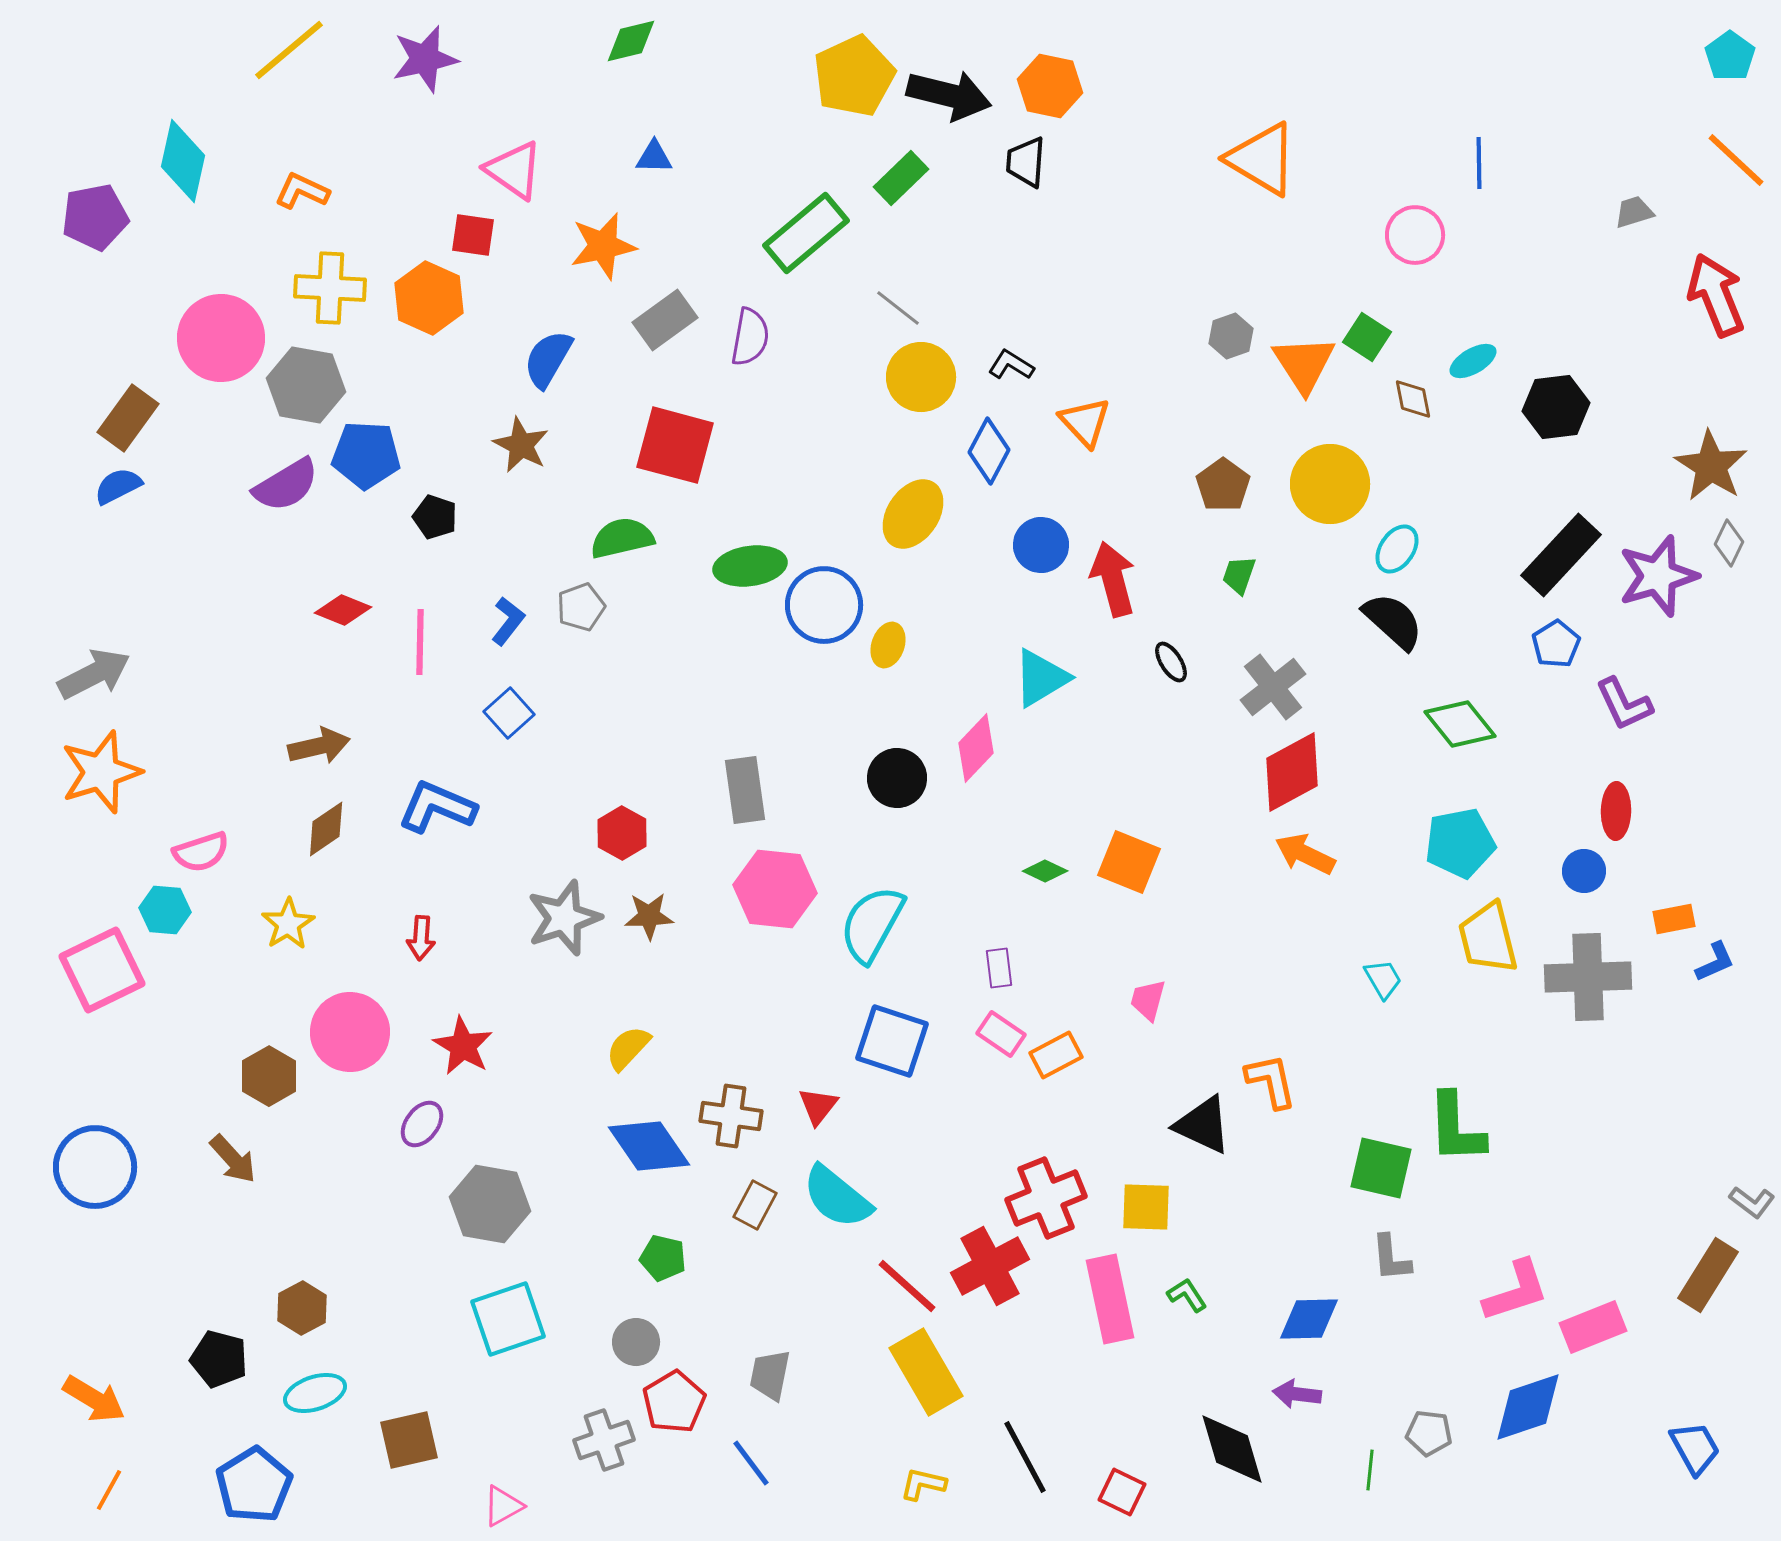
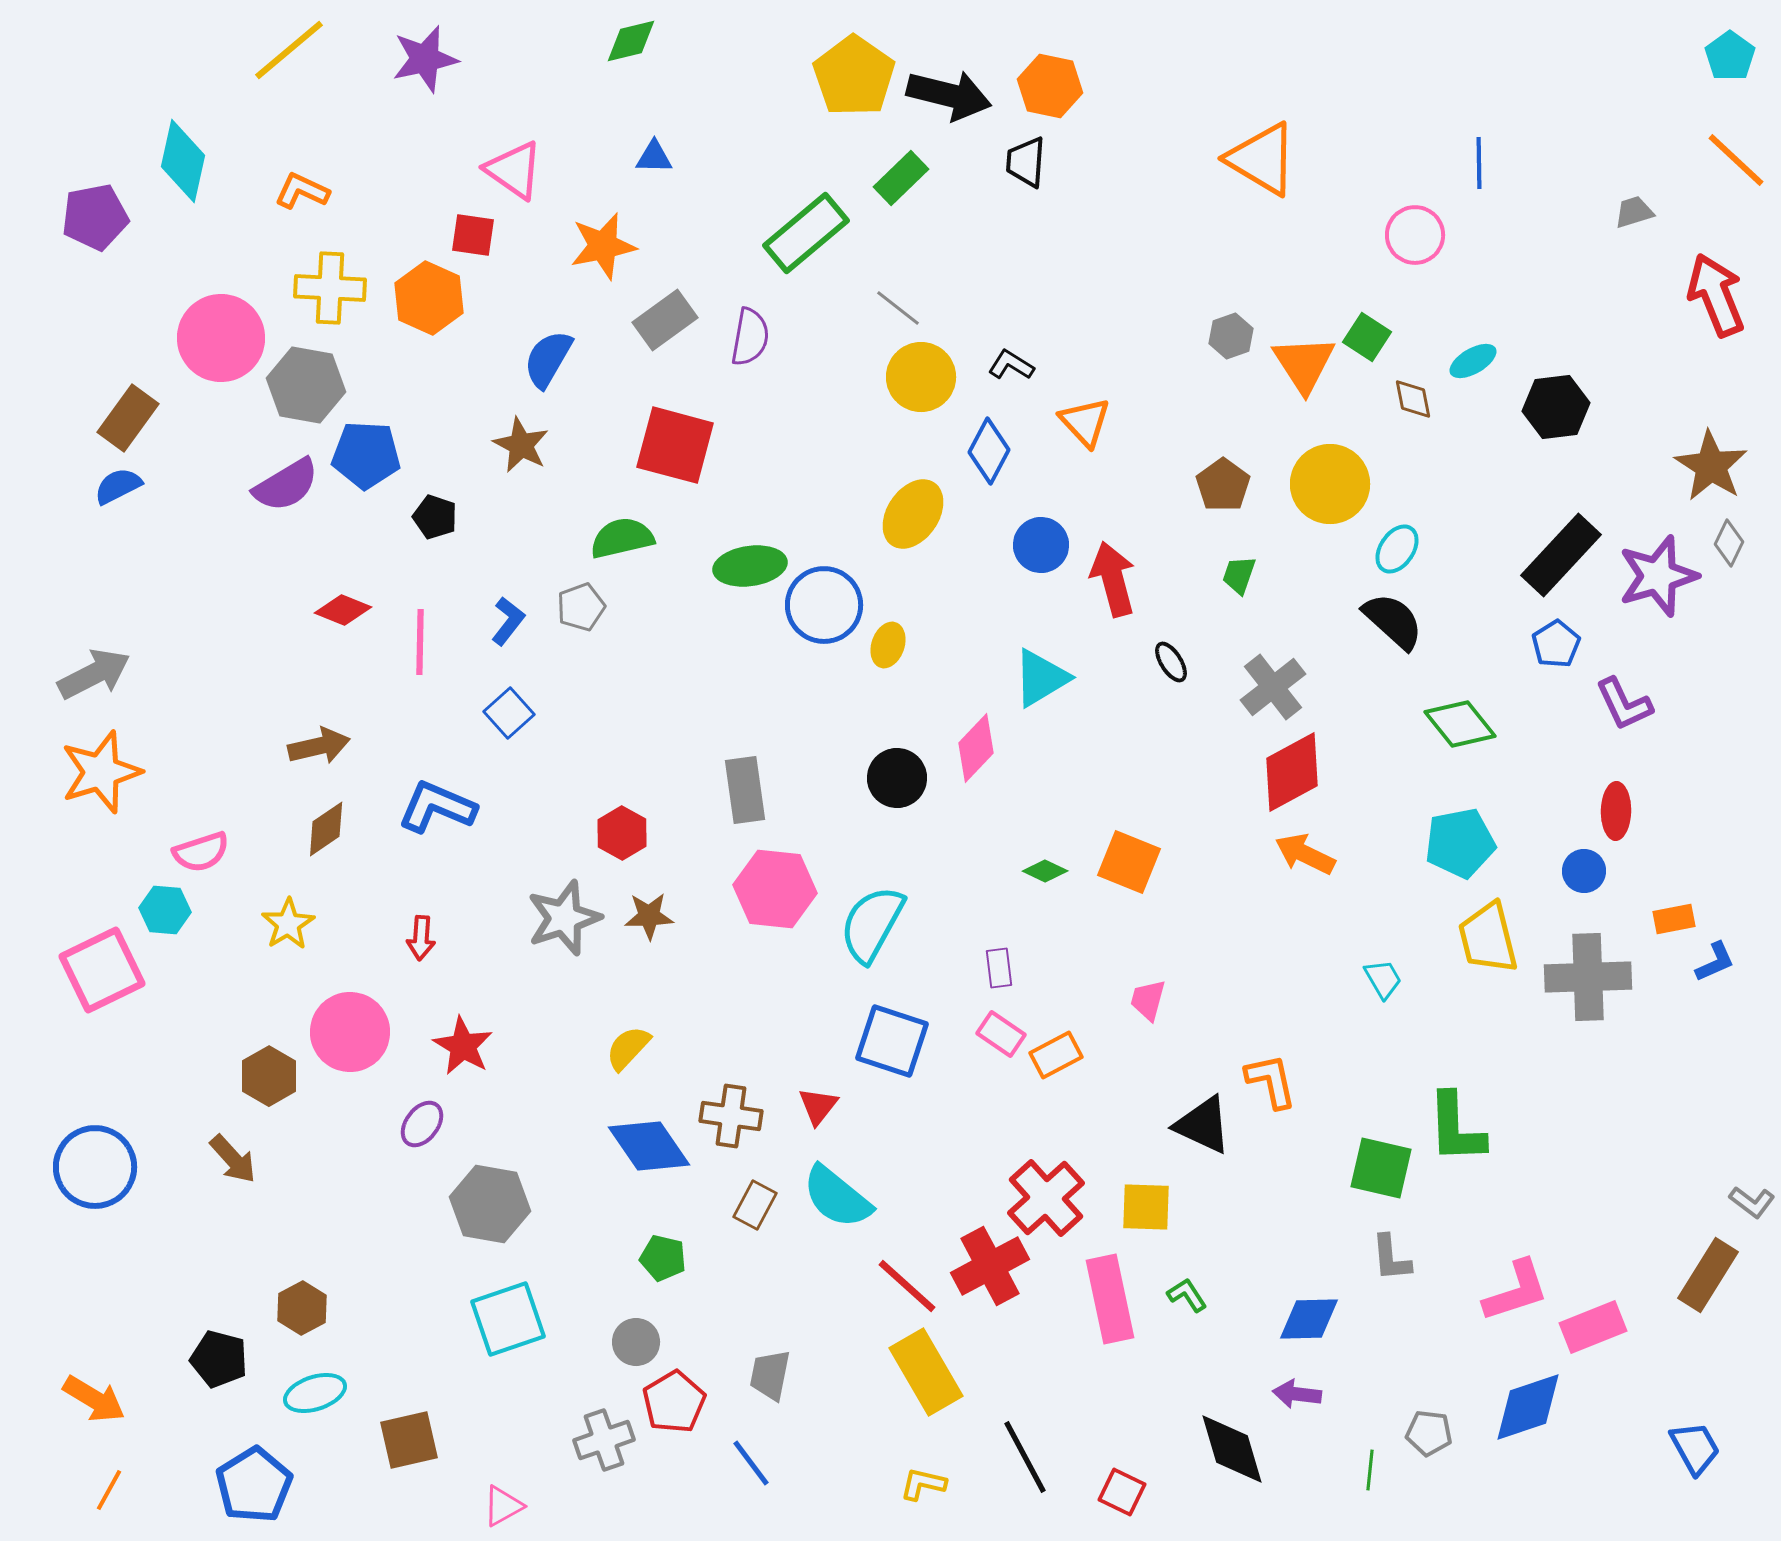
yellow pentagon at (854, 76): rotated 12 degrees counterclockwise
red cross at (1046, 1198): rotated 20 degrees counterclockwise
